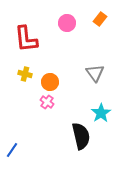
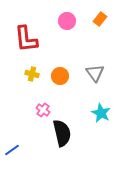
pink circle: moved 2 px up
yellow cross: moved 7 px right
orange circle: moved 10 px right, 6 px up
pink cross: moved 4 px left, 8 px down
cyan star: rotated 12 degrees counterclockwise
black semicircle: moved 19 px left, 3 px up
blue line: rotated 21 degrees clockwise
